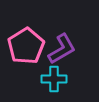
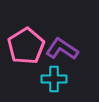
purple L-shape: rotated 116 degrees counterclockwise
